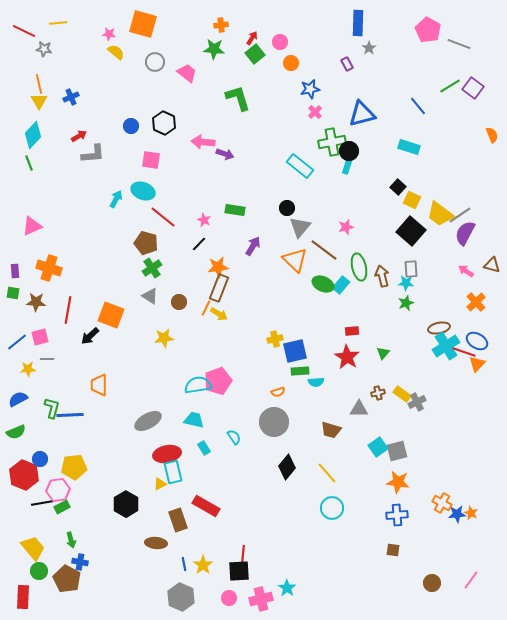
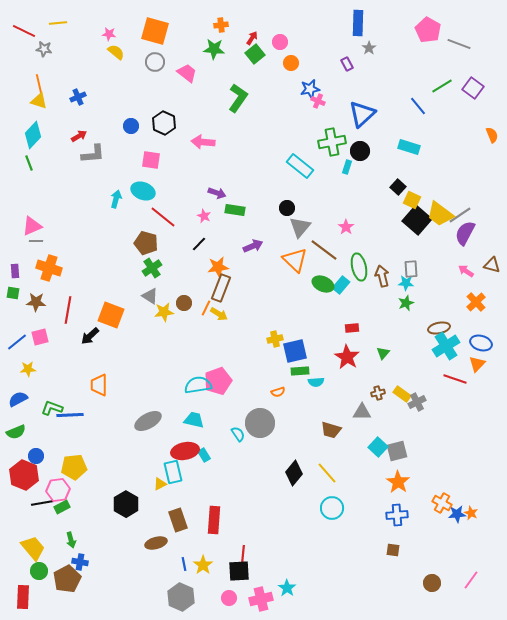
orange square at (143, 24): moved 12 px right, 7 px down
green line at (450, 86): moved 8 px left
blue cross at (71, 97): moved 7 px right
green L-shape at (238, 98): rotated 52 degrees clockwise
yellow triangle at (39, 101): rotated 42 degrees counterclockwise
pink cross at (315, 112): moved 3 px right, 11 px up; rotated 24 degrees counterclockwise
blue triangle at (362, 114): rotated 28 degrees counterclockwise
black circle at (349, 151): moved 11 px right
purple arrow at (225, 154): moved 8 px left, 39 px down
cyan arrow at (116, 199): rotated 12 degrees counterclockwise
pink star at (204, 220): moved 4 px up
pink star at (346, 227): rotated 21 degrees counterclockwise
black square at (411, 231): moved 6 px right, 11 px up
purple arrow at (253, 246): rotated 36 degrees clockwise
brown rectangle at (219, 288): moved 2 px right
brown circle at (179, 302): moved 5 px right, 1 px down
red rectangle at (352, 331): moved 3 px up
yellow star at (164, 338): moved 26 px up
blue ellipse at (477, 341): moved 4 px right, 2 px down; rotated 15 degrees counterclockwise
red line at (464, 352): moved 9 px left, 27 px down
gray line at (47, 359): moved 11 px left, 118 px up
green L-shape at (52, 408): rotated 85 degrees counterclockwise
gray triangle at (359, 409): moved 3 px right, 3 px down
gray circle at (274, 422): moved 14 px left, 1 px down
cyan semicircle at (234, 437): moved 4 px right, 3 px up
cyan square at (378, 447): rotated 12 degrees counterclockwise
cyan rectangle at (204, 448): moved 7 px down
red ellipse at (167, 454): moved 18 px right, 3 px up
blue circle at (40, 459): moved 4 px left, 3 px up
black diamond at (287, 467): moved 7 px right, 6 px down
orange star at (398, 482): rotated 25 degrees clockwise
red rectangle at (206, 506): moved 8 px right, 14 px down; rotated 64 degrees clockwise
brown ellipse at (156, 543): rotated 20 degrees counterclockwise
brown pentagon at (67, 579): rotated 16 degrees clockwise
